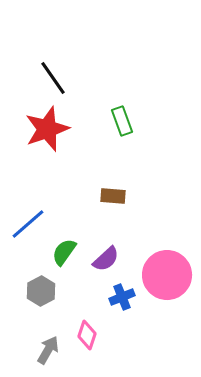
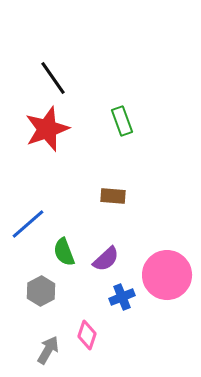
green semicircle: rotated 56 degrees counterclockwise
